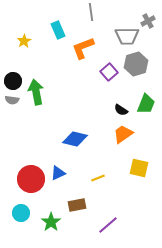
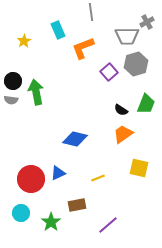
gray cross: moved 1 px left, 1 px down
gray semicircle: moved 1 px left
